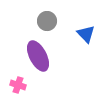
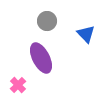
purple ellipse: moved 3 px right, 2 px down
pink cross: rotated 28 degrees clockwise
